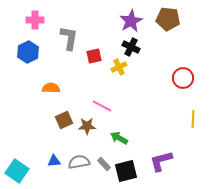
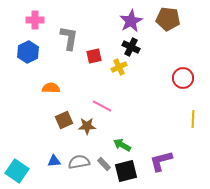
green arrow: moved 3 px right, 7 px down
